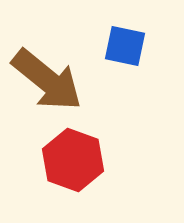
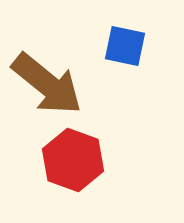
brown arrow: moved 4 px down
